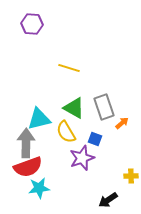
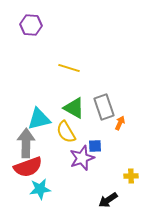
purple hexagon: moved 1 px left, 1 px down
orange arrow: moved 2 px left; rotated 24 degrees counterclockwise
blue square: moved 7 px down; rotated 24 degrees counterclockwise
cyan star: moved 1 px right, 1 px down
